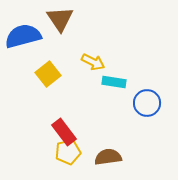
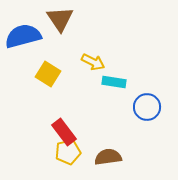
yellow square: rotated 20 degrees counterclockwise
blue circle: moved 4 px down
